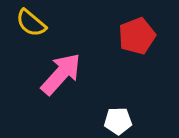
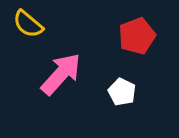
yellow semicircle: moved 3 px left, 1 px down
white pentagon: moved 4 px right, 29 px up; rotated 28 degrees clockwise
